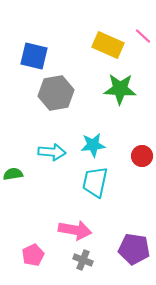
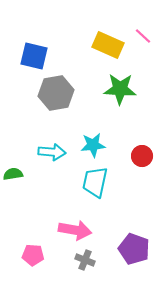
purple pentagon: rotated 12 degrees clockwise
pink pentagon: rotated 30 degrees clockwise
gray cross: moved 2 px right
